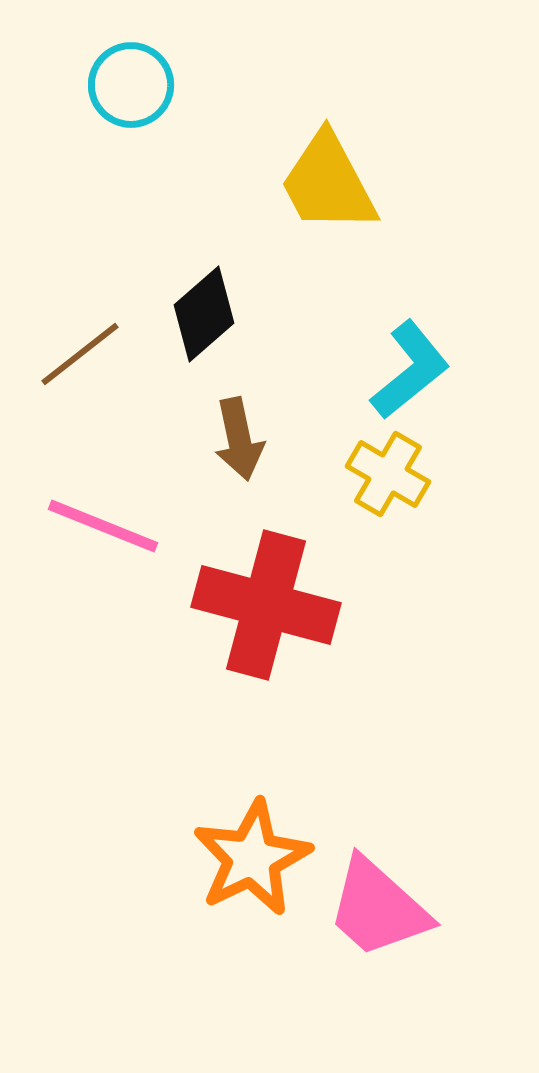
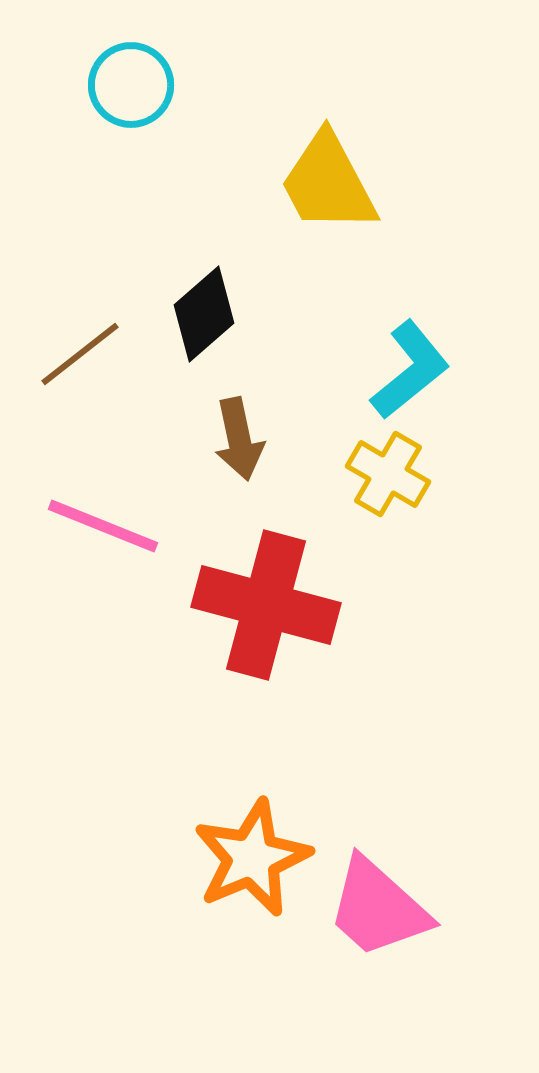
orange star: rotated 3 degrees clockwise
